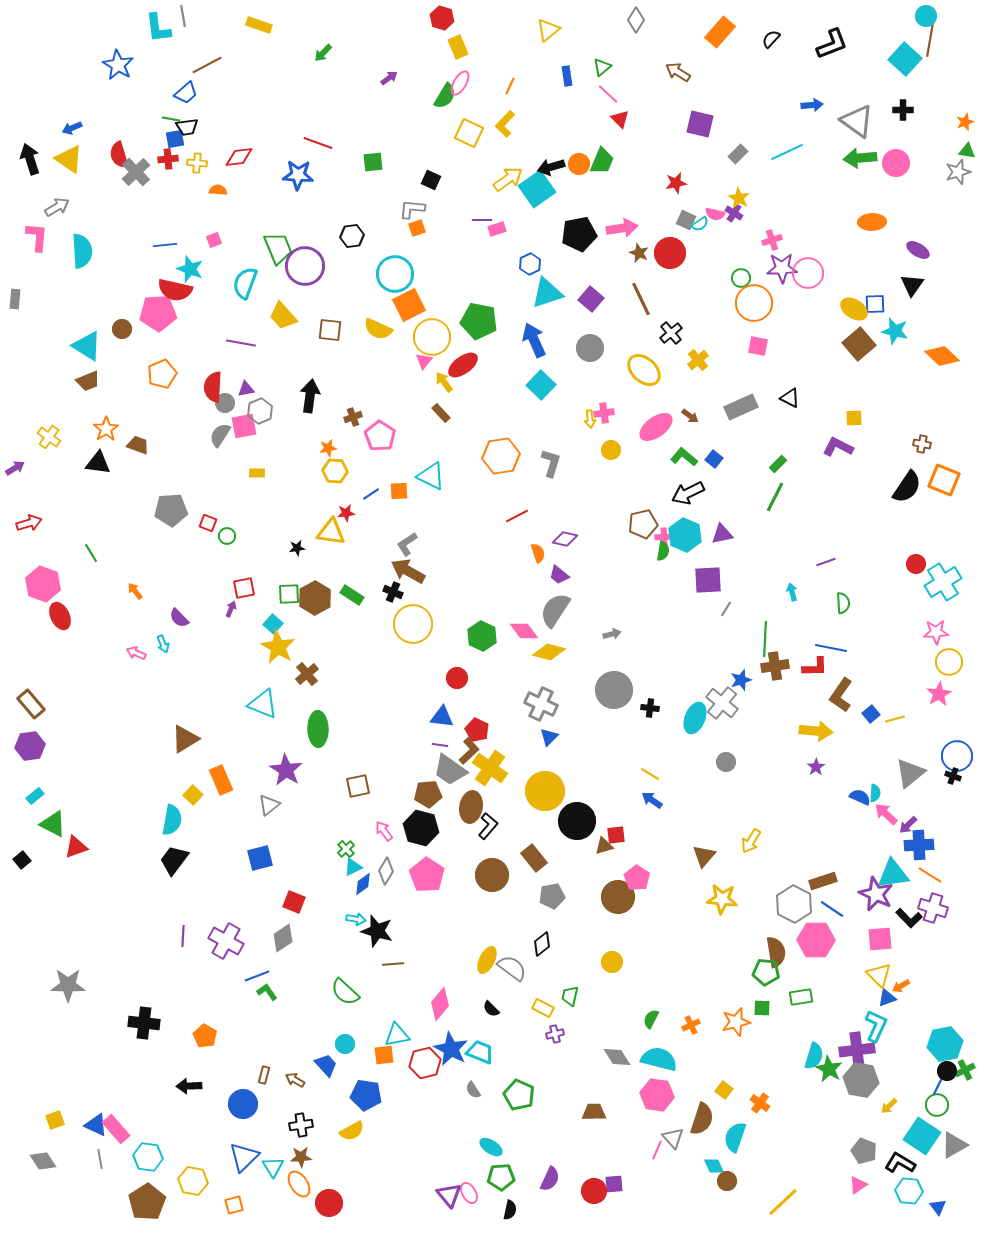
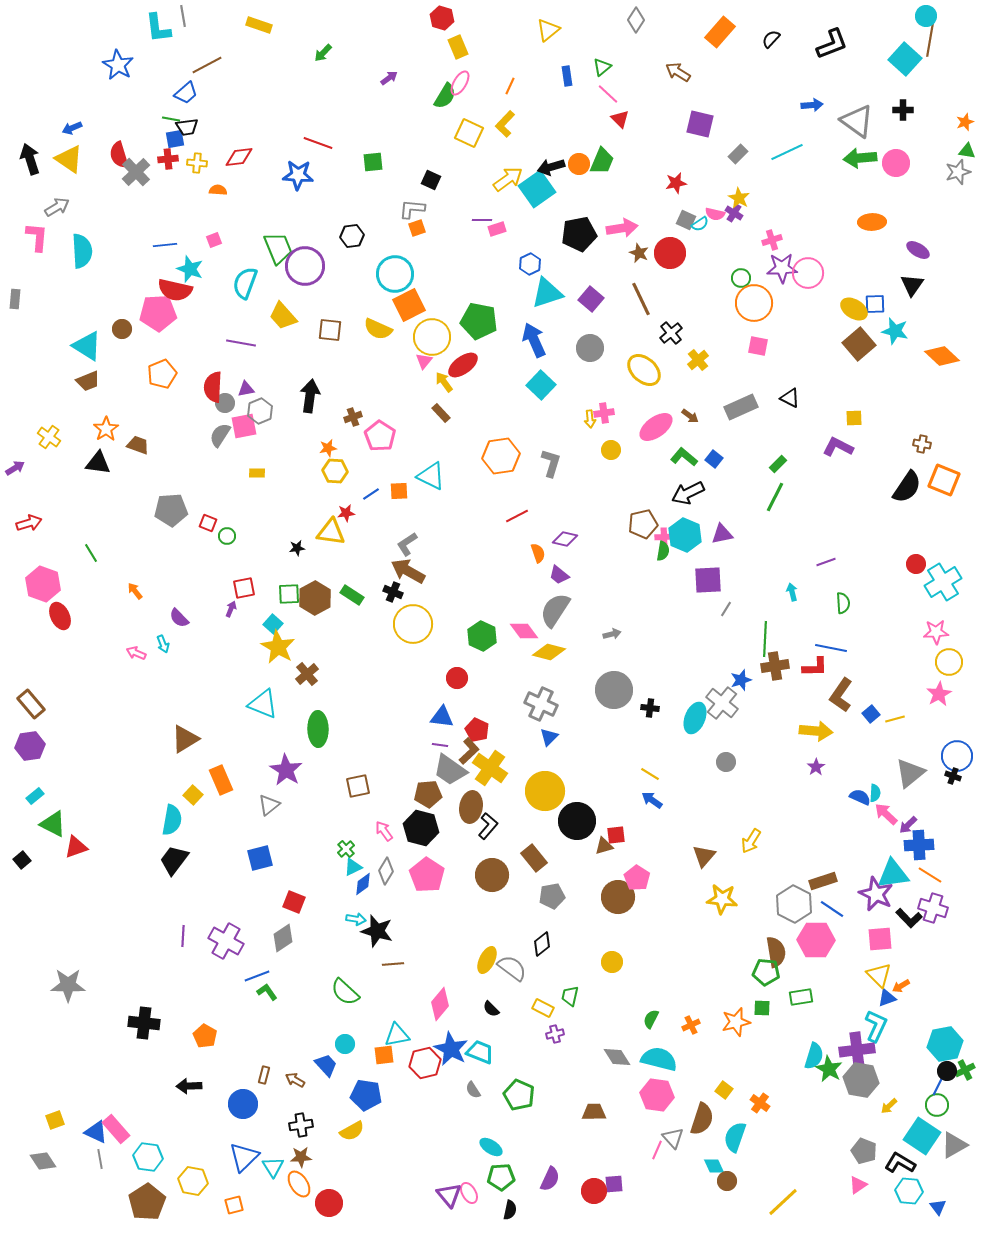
blue triangle at (96, 1125): moved 7 px down
